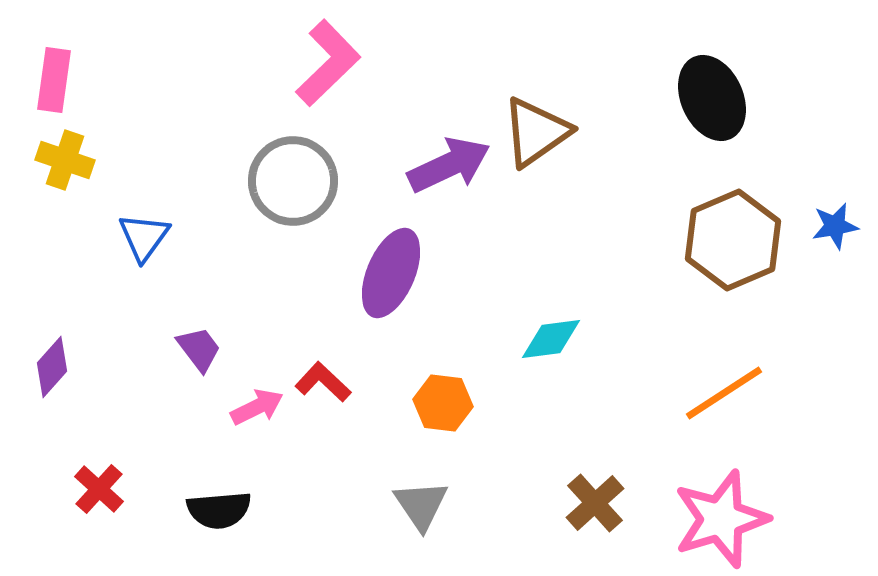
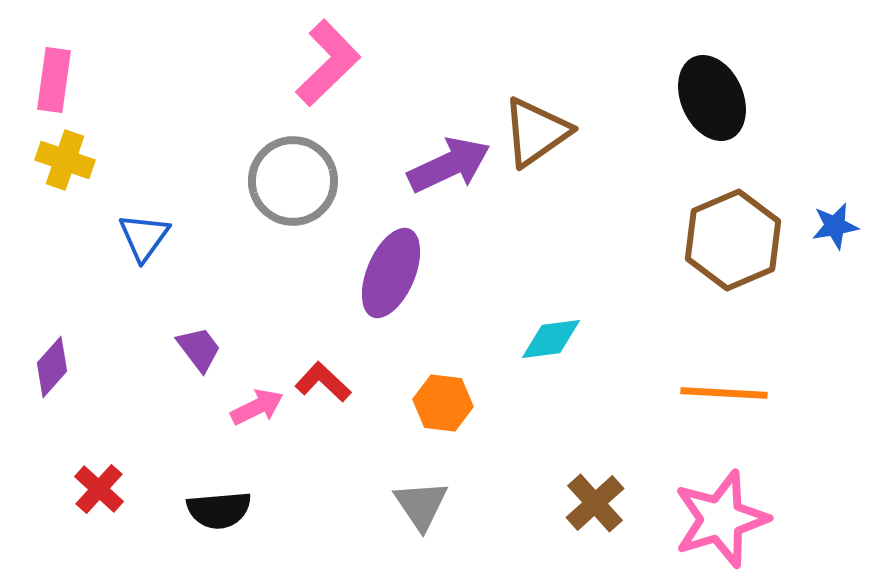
orange line: rotated 36 degrees clockwise
